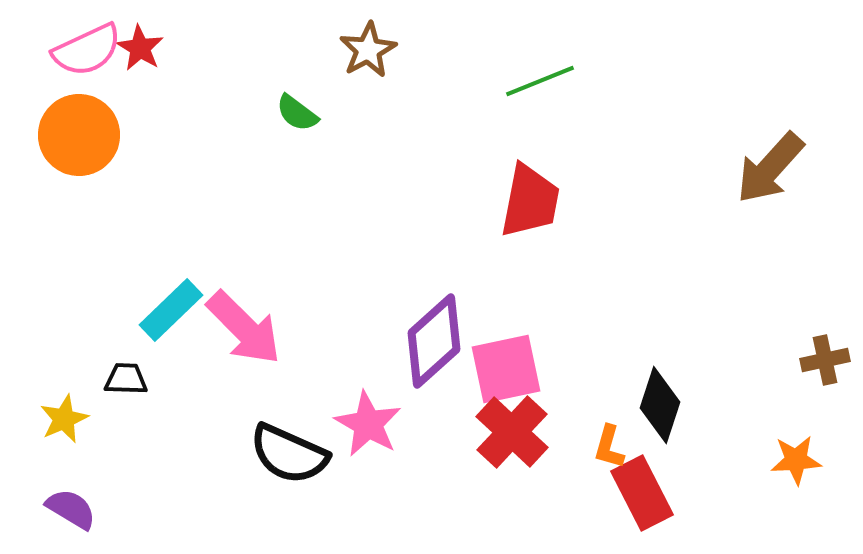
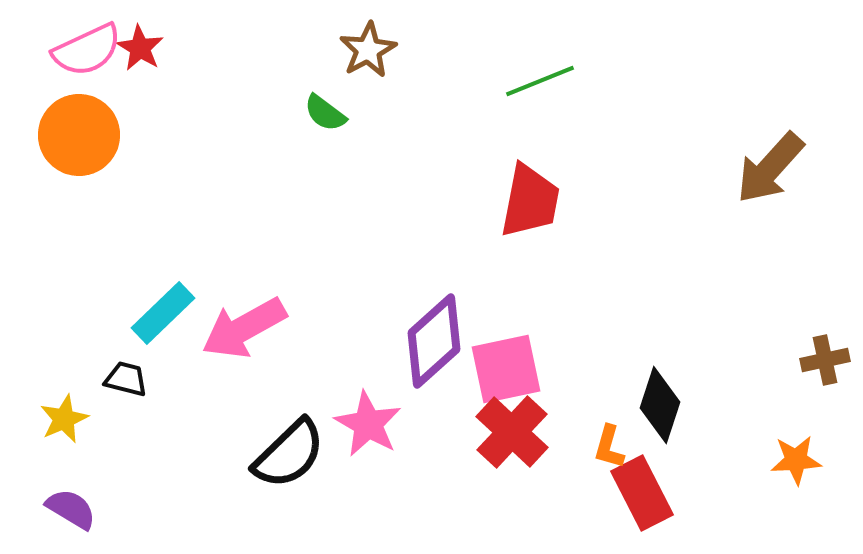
green semicircle: moved 28 px right
cyan rectangle: moved 8 px left, 3 px down
pink arrow: rotated 106 degrees clockwise
black trapezoid: rotated 12 degrees clockwise
black semicircle: rotated 68 degrees counterclockwise
